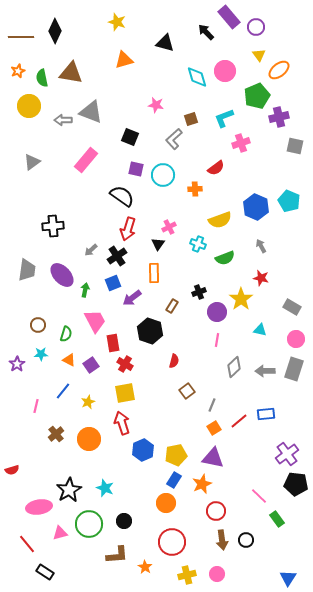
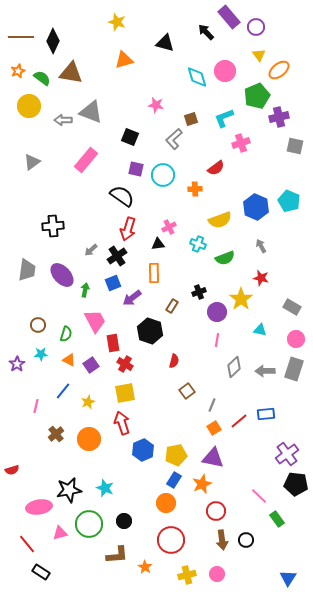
black diamond at (55, 31): moved 2 px left, 10 px down
green semicircle at (42, 78): rotated 138 degrees clockwise
black triangle at (158, 244): rotated 48 degrees clockwise
black star at (69, 490): rotated 20 degrees clockwise
red circle at (172, 542): moved 1 px left, 2 px up
black rectangle at (45, 572): moved 4 px left
